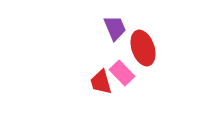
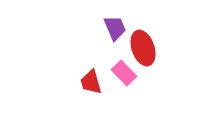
pink rectangle: moved 2 px right
red trapezoid: moved 10 px left
